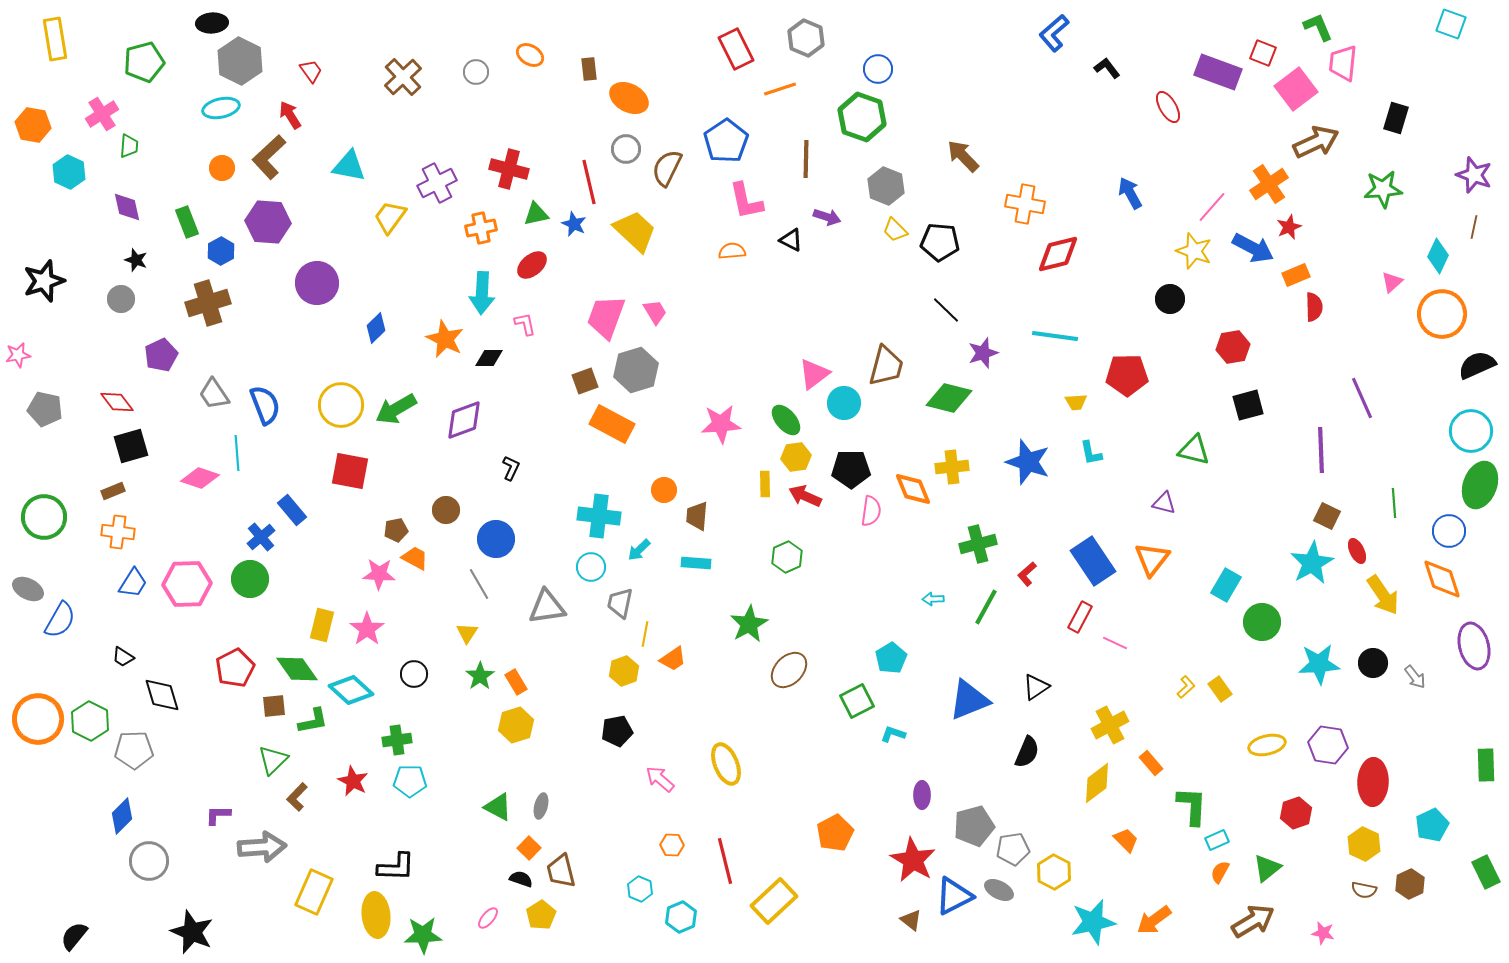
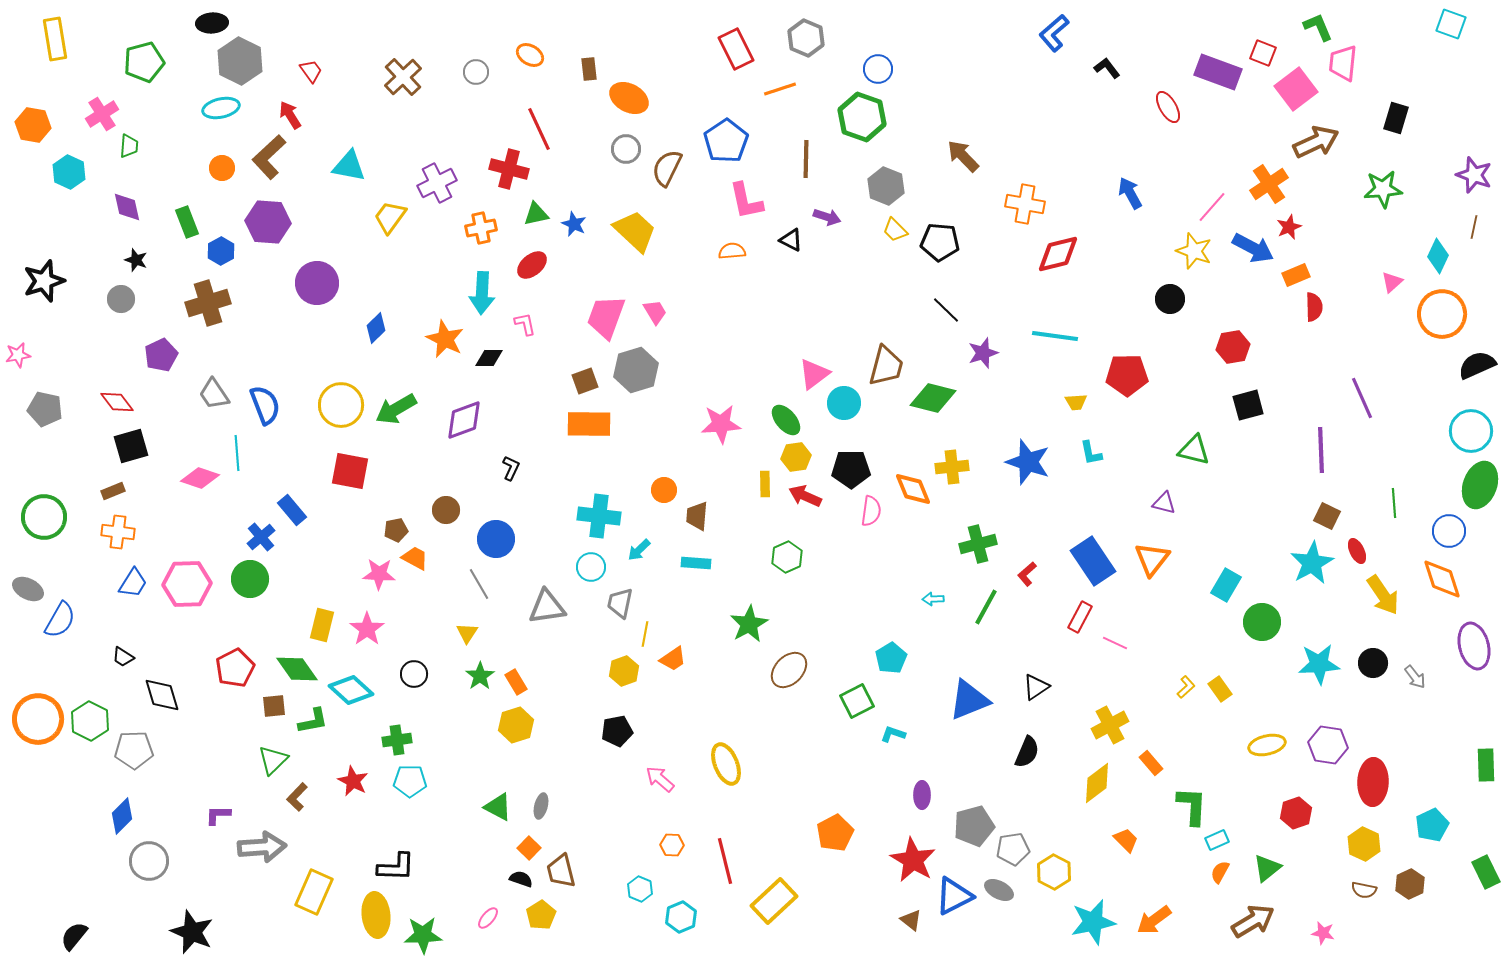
red line at (589, 182): moved 50 px left, 53 px up; rotated 12 degrees counterclockwise
green diamond at (949, 398): moved 16 px left
orange rectangle at (612, 424): moved 23 px left; rotated 27 degrees counterclockwise
